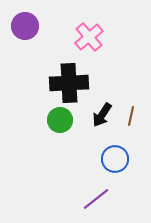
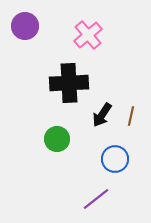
pink cross: moved 1 px left, 2 px up
green circle: moved 3 px left, 19 px down
